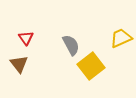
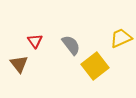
red triangle: moved 9 px right, 3 px down
gray semicircle: rotated 10 degrees counterclockwise
yellow square: moved 4 px right
